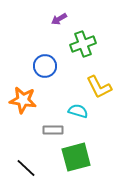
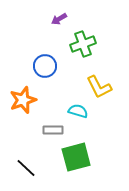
orange star: rotated 28 degrees counterclockwise
